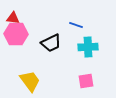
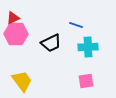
red triangle: rotated 32 degrees counterclockwise
yellow trapezoid: moved 8 px left
